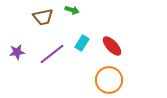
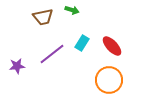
purple star: moved 14 px down
